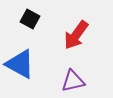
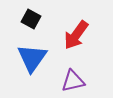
black square: moved 1 px right
blue triangle: moved 12 px right, 6 px up; rotated 36 degrees clockwise
